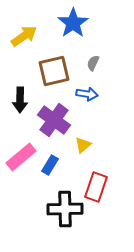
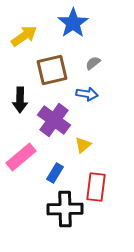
gray semicircle: rotated 28 degrees clockwise
brown square: moved 2 px left, 1 px up
blue rectangle: moved 5 px right, 8 px down
red rectangle: rotated 12 degrees counterclockwise
